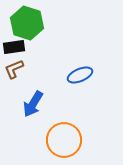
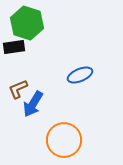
brown L-shape: moved 4 px right, 20 px down
